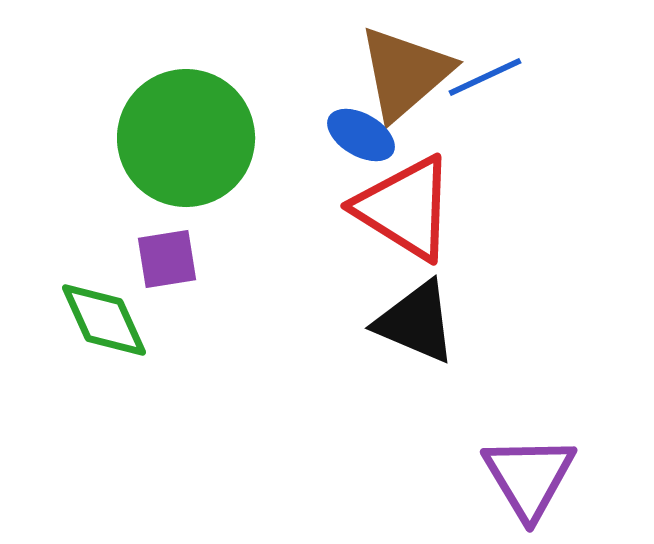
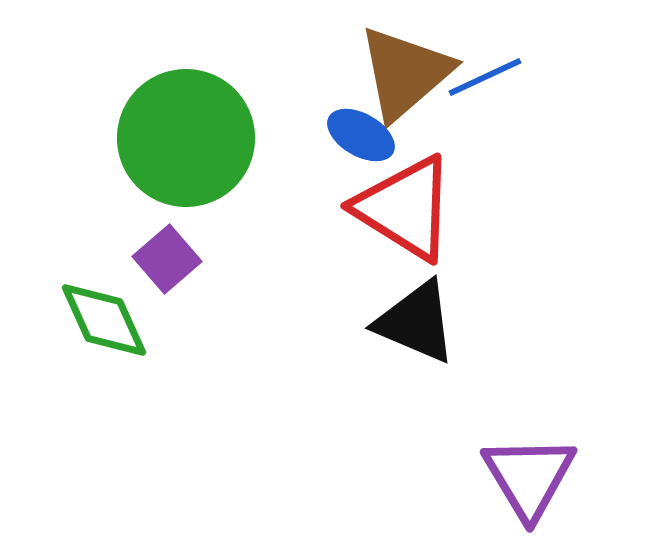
purple square: rotated 32 degrees counterclockwise
